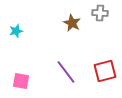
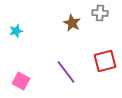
red square: moved 10 px up
pink square: rotated 18 degrees clockwise
